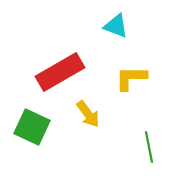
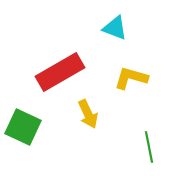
cyan triangle: moved 1 px left, 2 px down
yellow L-shape: rotated 16 degrees clockwise
yellow arrow: rotated 12 degrees clockwise
green square: moved 9 px left
